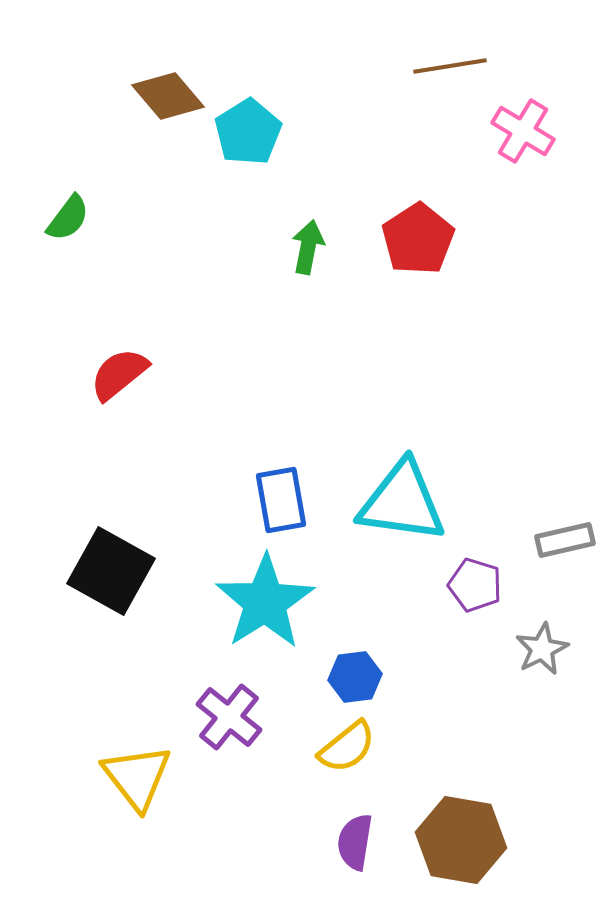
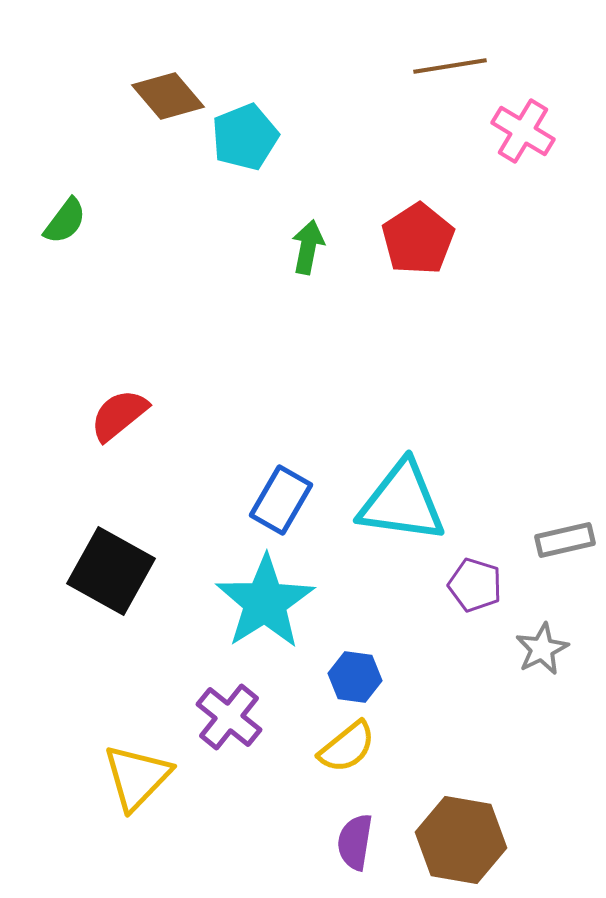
cyan pentagon: moved 3 px left, 5 px down; rotated 10 degrees clockwise
green semicircle: moved 3 px left, 3 px down
red semicircle: moved 41 px down
blue rectangle: rotated 40 degrees clockwise
blue hexagon: rotated 15 degrees clockwise
yellow triangle: rotated 22 degrees clockwise
